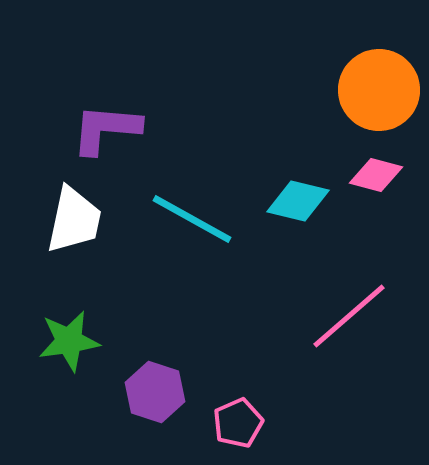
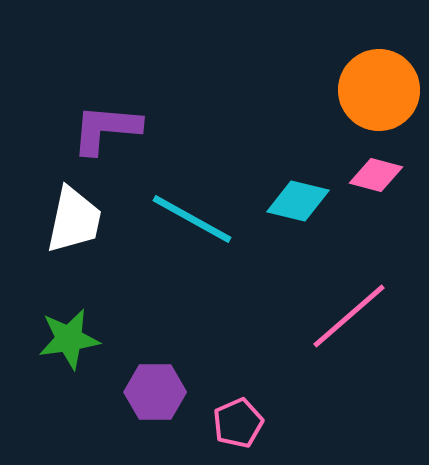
green star: moved 2 px up
purple hexagon: rotated 18 degrees counterclockwise
